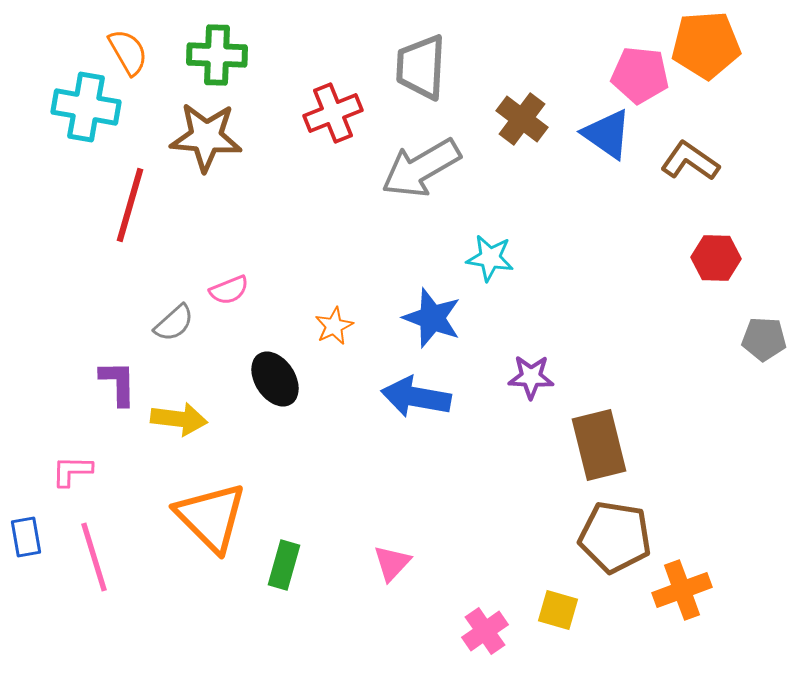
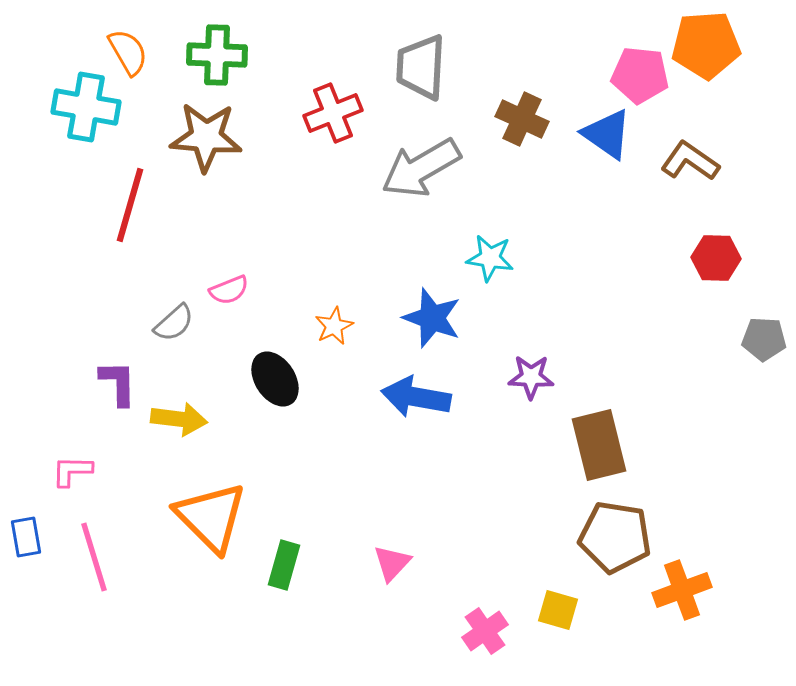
brown cross: rotated 12 degrees counterclockwise
